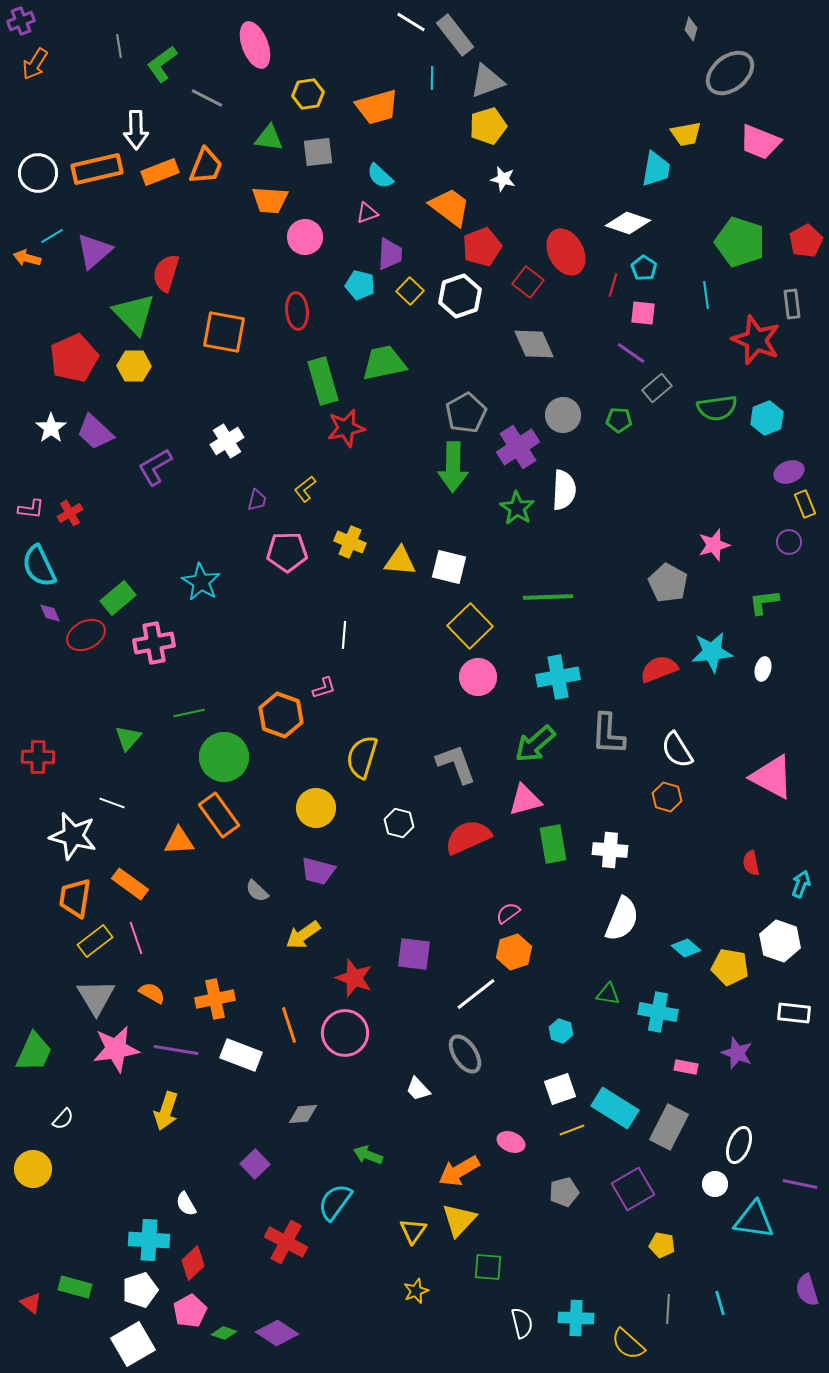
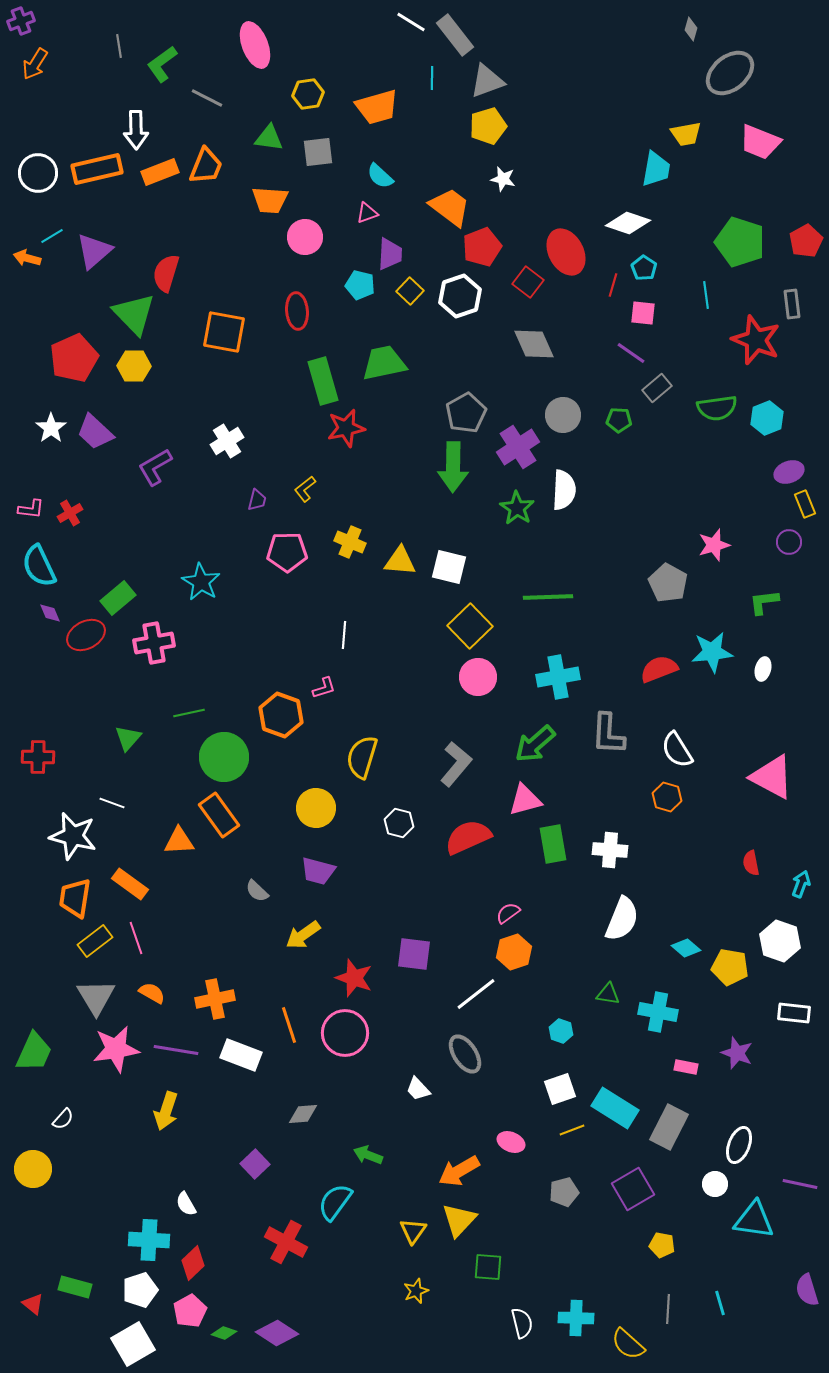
gray L-shape at (456, 764): rotated 60 degrees clockwise
red triangle at (31, 1303): moved 2 px right, 1 px down
